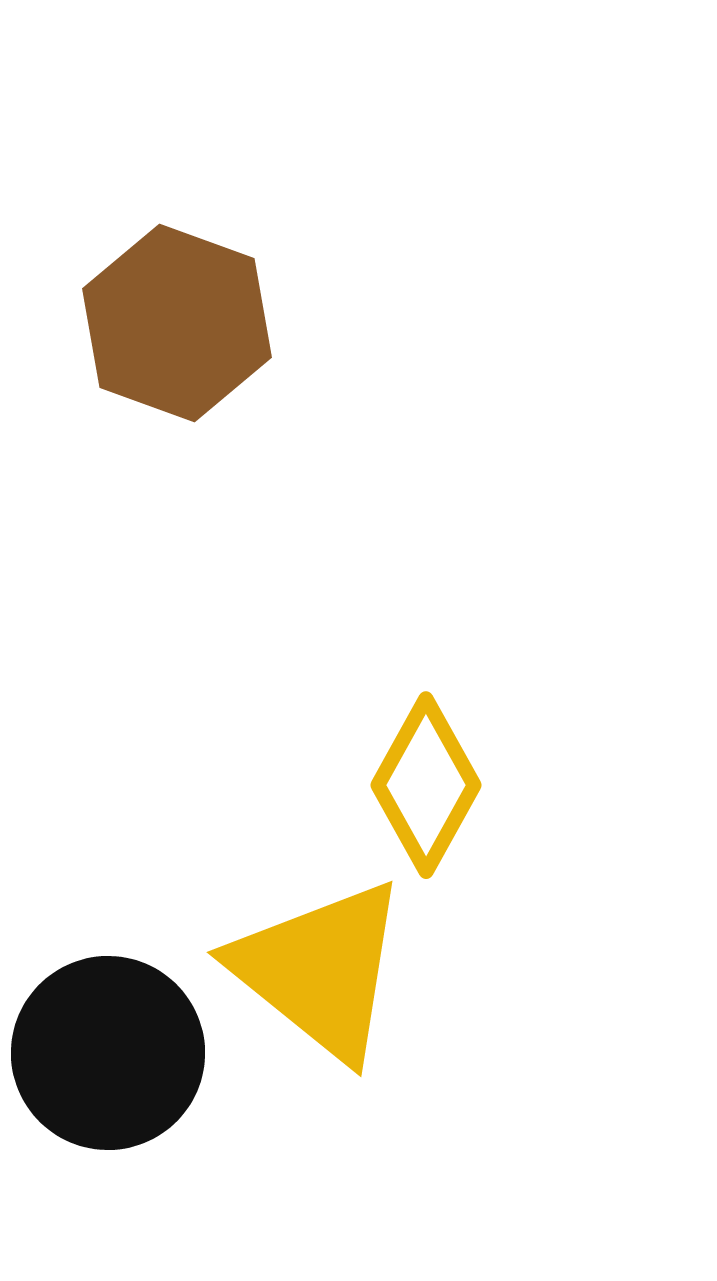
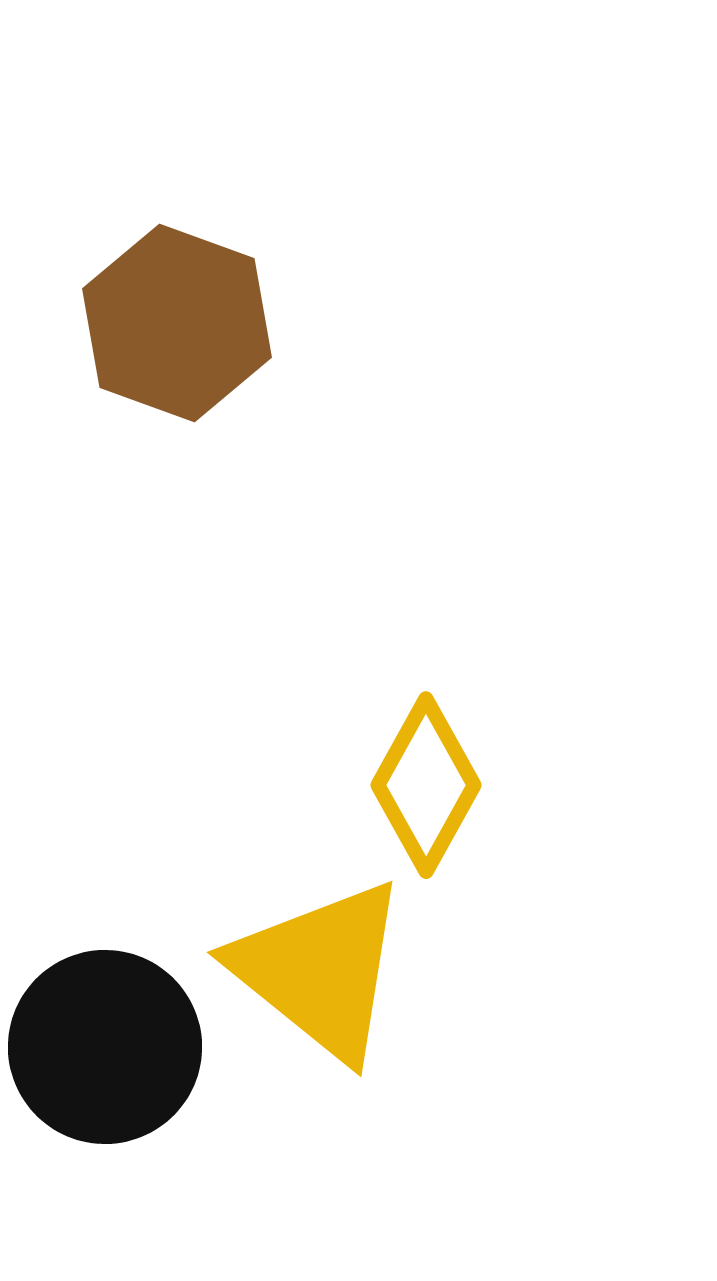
black circle: moved 3 px left, 6 px up
